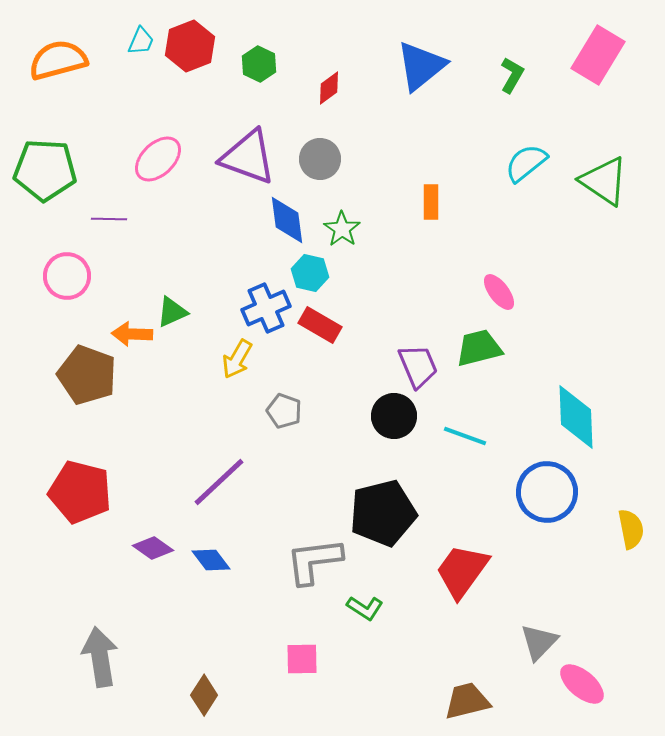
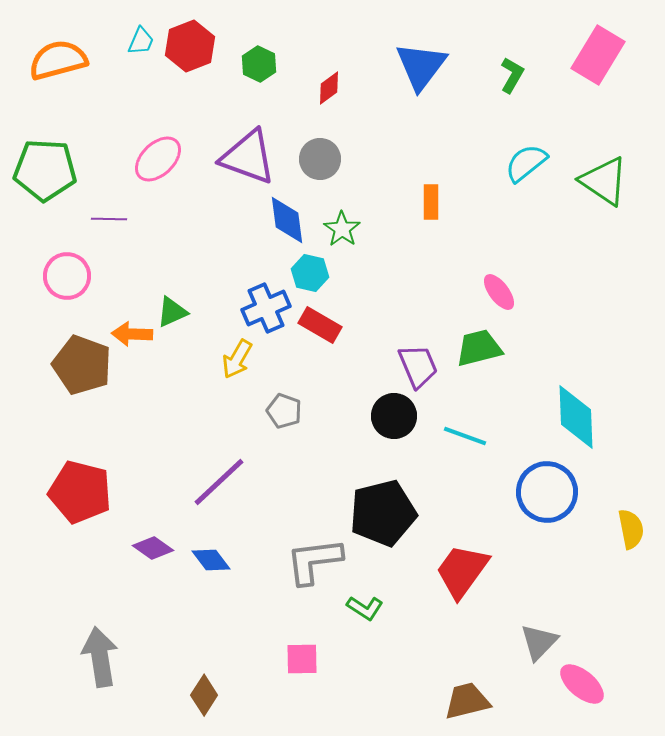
blue triangle at (421, 66): rotated 14 degrees counterclockwise
brown pentagon at (87, 375): moved 5 px left, 10 px up
